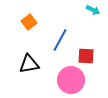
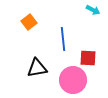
blue line: moved 3 px right, 1 px up; rotated 35 degrees counterclockwise
red square: moved 2 px right, 2 px down
black triangle: moved 8 px right, 4 px down
pink circle: moved 2 px right
